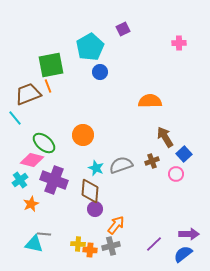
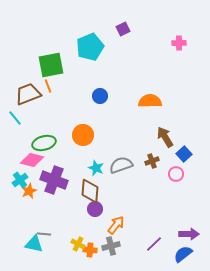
cyan pentagon: rotated 8 degrees clockwise
blue circle: moved 24 px down
green ellipse: rotated 55 degrees counterclockwise
orange star: moved 2 px left, 13 px up
yellow cross: rotated 24 degrees clockwise
